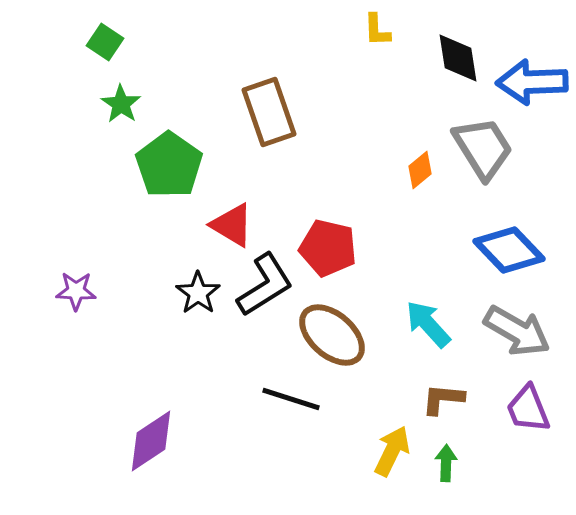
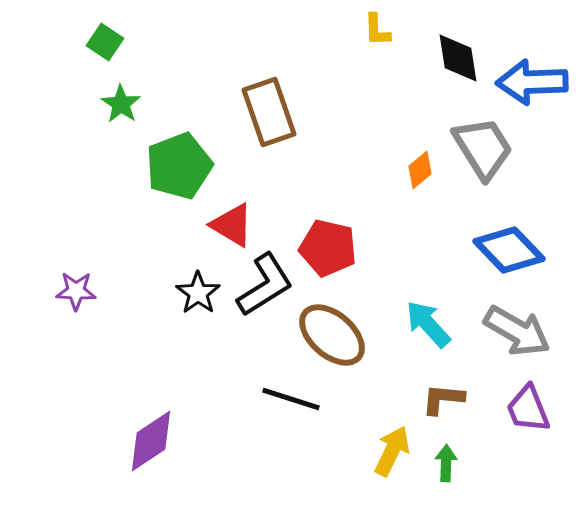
green pentagon: moved 10 px right, 1 px down; rotated 16 degrees clockwise
